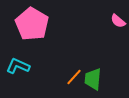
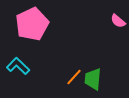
pink pentagon: rotated 16 degrees clockwise
cyan L-shape: rotated 20 degrees clockwise
